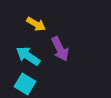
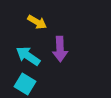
yellow arrow: moved 1 px right, 2 px up
purple arrow: rotated 25 degrees clockwise
